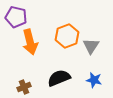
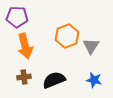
purple pentagon: moved 1 px right; rotated 10 degrees counterclockwise
orange arrow: moved 5 px left, 4 px down
black semicircle: moved 5 px left, 2 px down
brown cross: moved 10 px up; rotated 16 degrees clockwise
